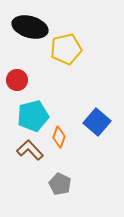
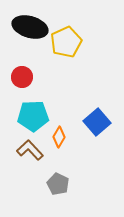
yellow pentagon: moved 7 px up; rotated 12 degrees counterclockwise
red circle: moved 5 px right, 3 px up
cyan pentagon: rotated 12 degrees clockwise
blue square: rotated 8 degrees clockwise
orange diamond: rotated 10 degrees clockwise
gray pentagon: moved 2 px left
